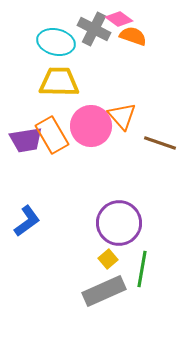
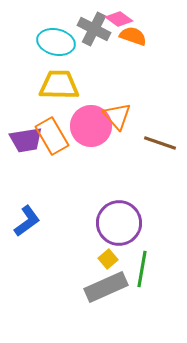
yellow trapezoid: moved 3 px down
orange triangle: moved 5 px left
orange rectangle: moved 1 px down
gray rectangle: moved 2 px right, 4 px up
